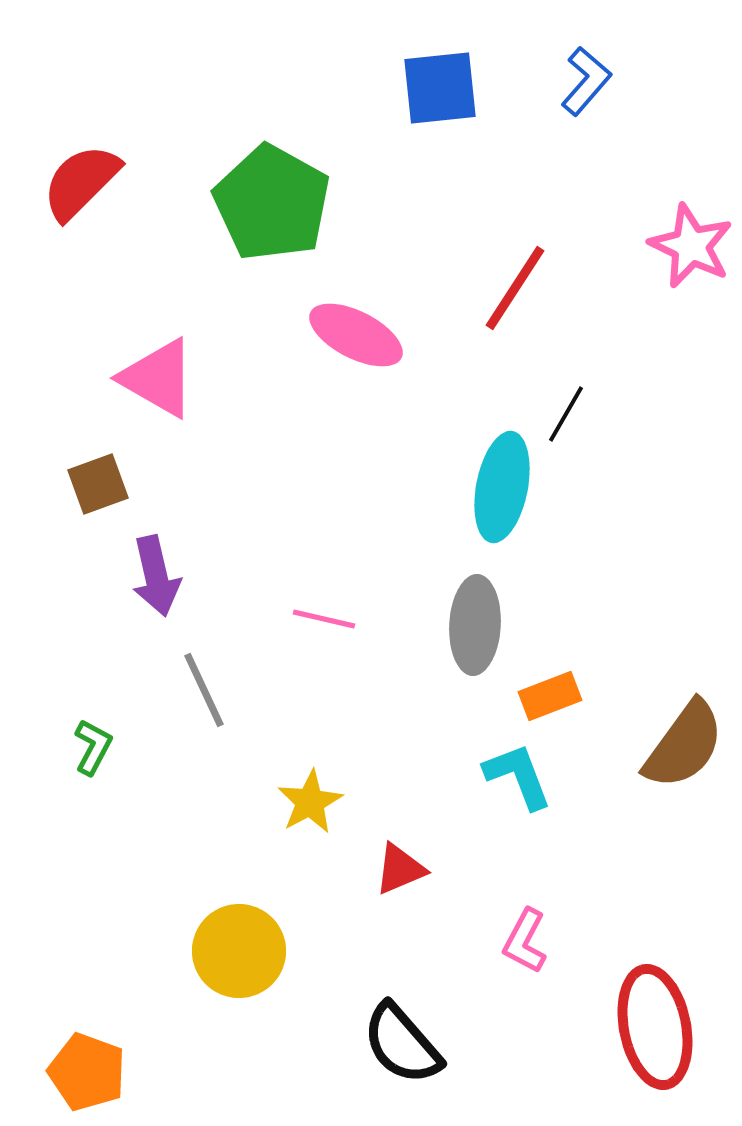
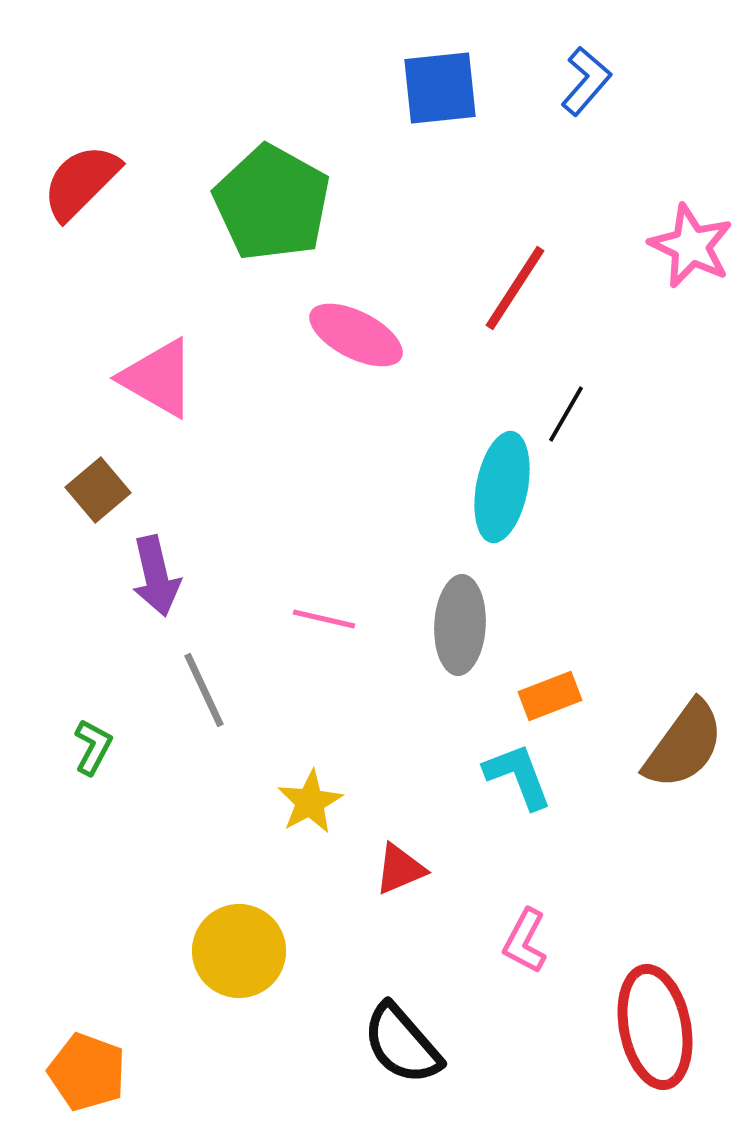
brown square: moved 6 px down; rotated 20 degrees counterclockwise
gray ellipse: moved 15 px left
